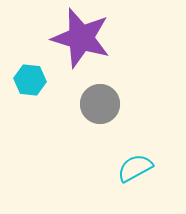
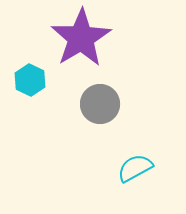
purple star: rotated 24 degrees clockwise
cyan hexagon: rotated 20 degrees clockwise
